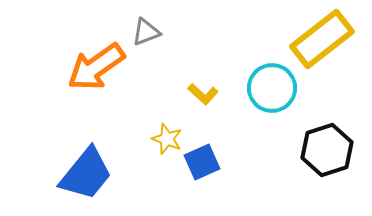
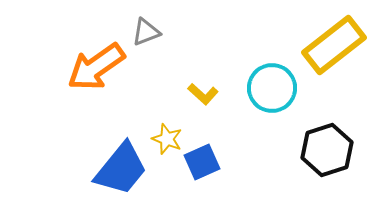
yellow rectangle: moved 12 px right, 6 px down
blue trapezoid: moved 35 px right, 5 px up
